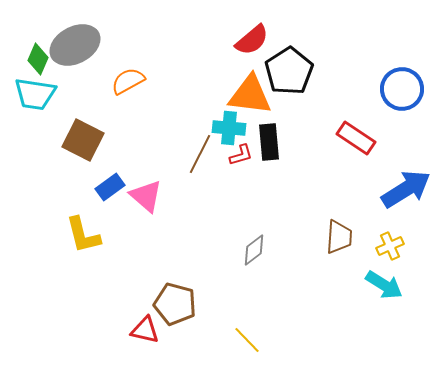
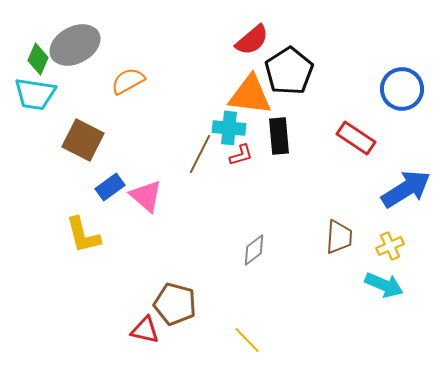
black rectangle: moved 10 px right, 6 px up
cyan arrow: rotated 9 degrees counterclockwise
